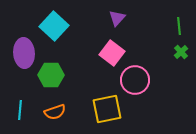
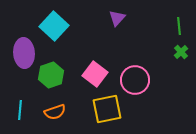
pink square: moved 17 px left, 21 px down
green hexagon: rotated 20 degrees counterclockwise
